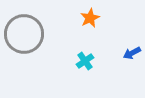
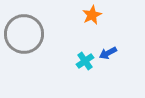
orange star: moved 2 px right, 3 px up
blue arrow: moved 24 px left
